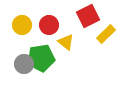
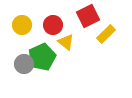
red circle: moved 4 px right
green pentagon: moved 1 px right, 1 px up; rotated 16 degrees counterclockwise
